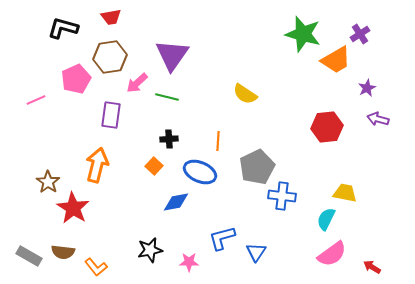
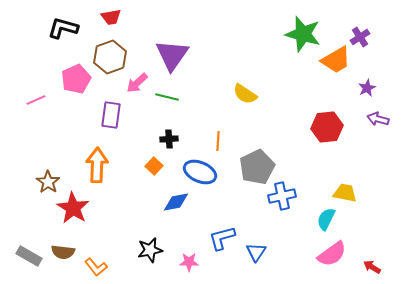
purple cross: moved 3 px down
brown hexagon: rotated 12 degrees counterclockwise
orange arrow: rotated 12 degrees counterclockwise
blue cross: rotated 20 degrees counterclockwise
